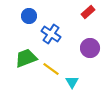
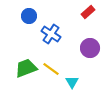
green trapezoid: moved 10 px down
